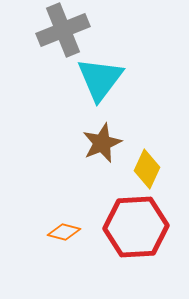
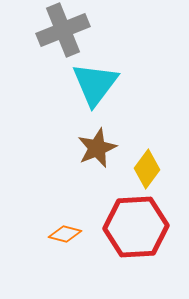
cyan triangle: moved 5 px left, 5 px down
brown star: moved 5 px left, 5 px down
yellow diamond: rotated 12 degrees clockwise
orange diamond: moved 1 px right, 2 px down
